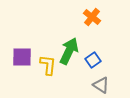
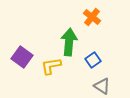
green arrow: moved 9 px up; rotated 20 degrees counterclockwise
purple square: rotated 35 degrees clockwise
yellow L-shape: moved 3 px right, 1 px down; rotated 105 degrees counterclockwise
gray triangle: moved 1 px right, 1 px down
